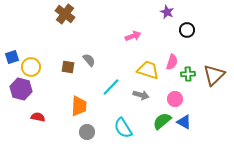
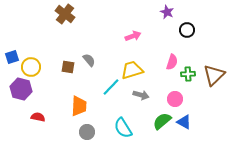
yellow trapezoid: moved 16 px left; rotated 35 degrees counterclockwise
